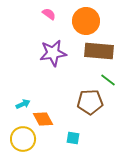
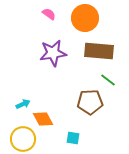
orange circle: moved 1 px left, 3 px up
